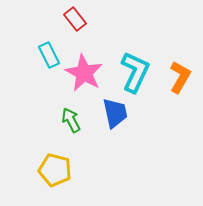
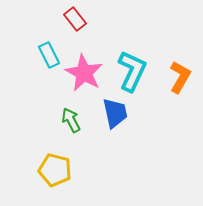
cyan L-shape: moved 3 px left, 1 px up
